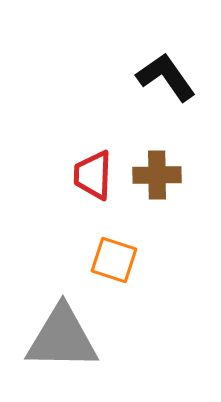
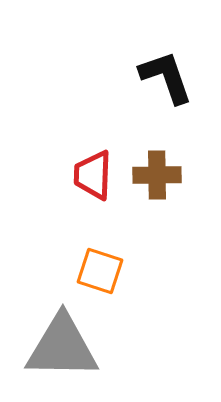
black L-shape: rotated 16 degrees clockwise
orange square: moved 14 px left, 11 px down
gray triangle: moved 9 px down
